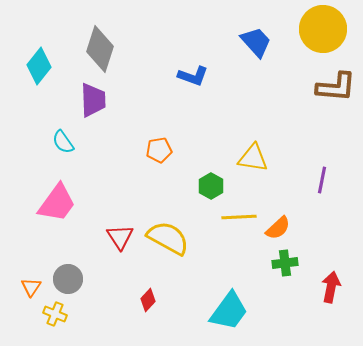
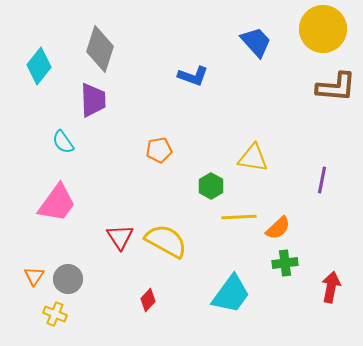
yellow semicircle: moved 2 px left, 3 px down
orange triangle: moved 3 px right, 11 px up
cyan trapezoid: moved 2 px right, 17 px up
